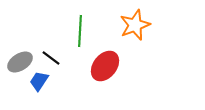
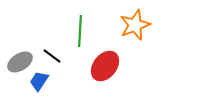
black line: moved 1 px right, 2 px up
